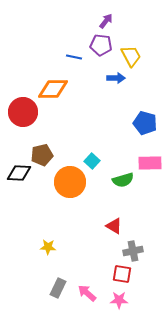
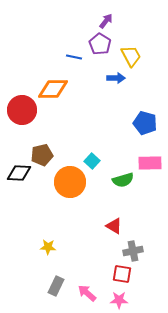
purple pentagon: moved 1 px left, 1 px up; rotated 25 degrees clockwise
red circle: moved 1 px left, 2 px up
gray rectangle: moved 2 px left, 2 px up
